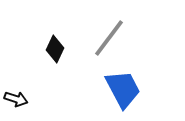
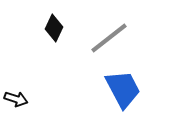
gray line: rotated 15 degrees clockwise
black diamond: moved 1 px left, 21 px up
